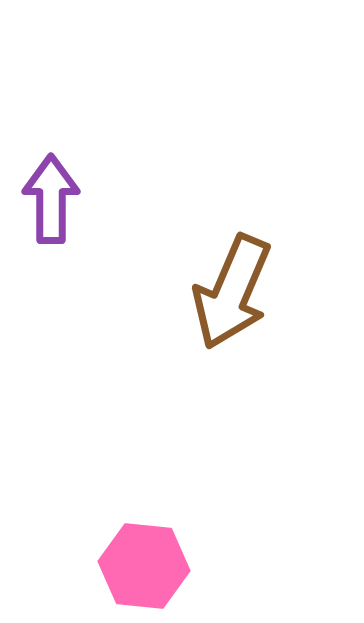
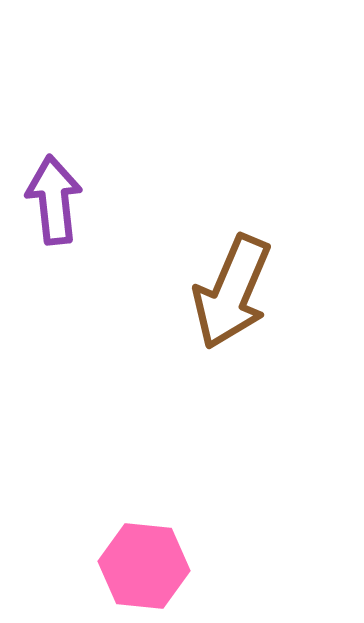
purple arrow: moved 3 px right, 1 px down; rotated 6 degrees counterclockwise
